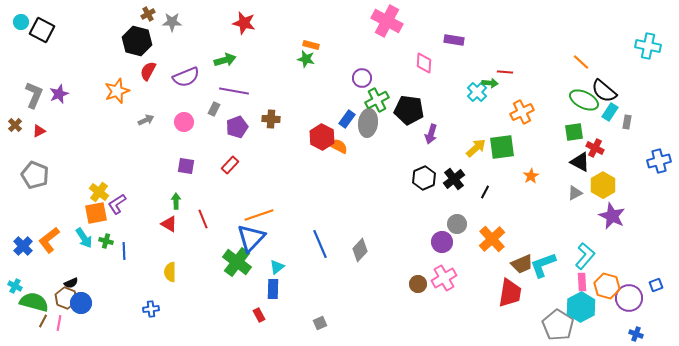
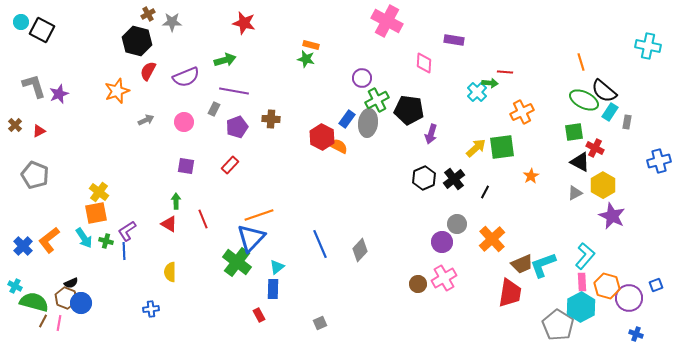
orange line at (581, 62): rotated 30 degrees clockwise
gray L-shape at (34, 95): moved 9 px up; rotated 40 degrees counterclockwise
purple L-shape at (117, 204): moved 10 px right, 27 px down
